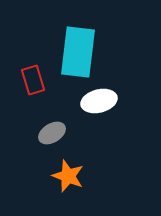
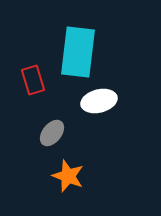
gray ellipse: rotated 20 degrees counterclockwise
